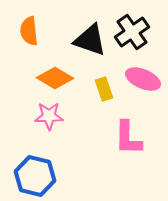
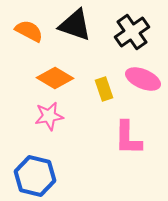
orange semicircle: rotated 124 degrees clockwise
black triangle: moved 15 px left, 15 px up
pink star: rotated 8 degrees counterclockwise
